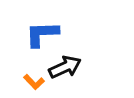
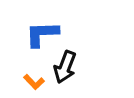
black arrow: rotated 136 degrees clockwise
